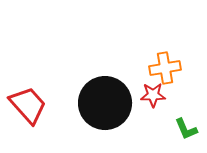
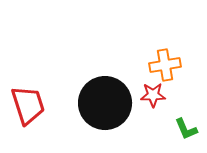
orange cross: moved 3 px up
red trapezoid: rotated 24 degrees clockwise
